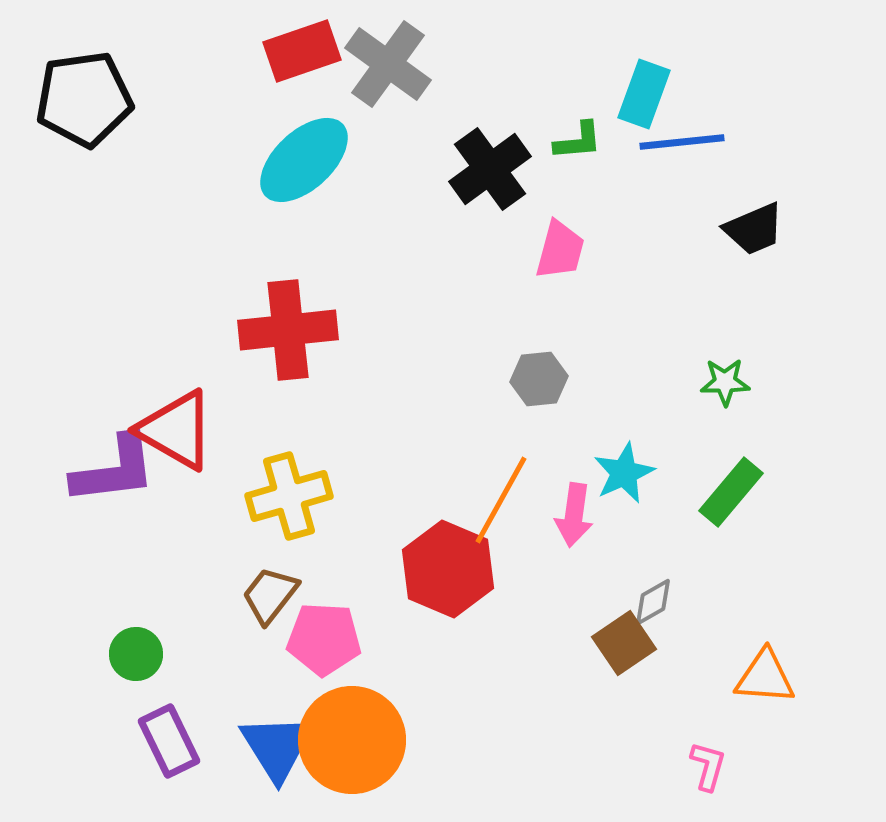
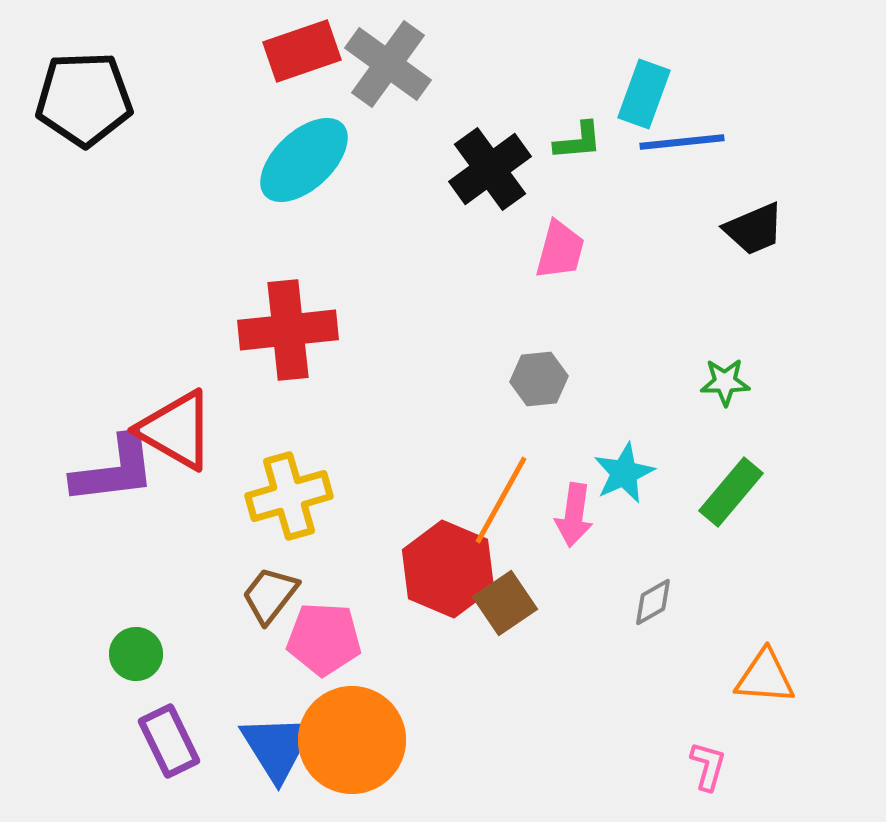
black pentagon: rotated 6 degrees clockwise
brown square: moved 119 px left, 40 px up
